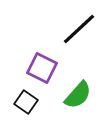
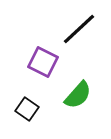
purple square: moved 1 px right, 6 px up
black square: moved 1 px right, 7 px down
